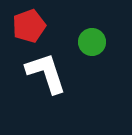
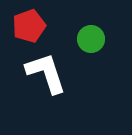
green circle: moved 1 px left, 3 px up
